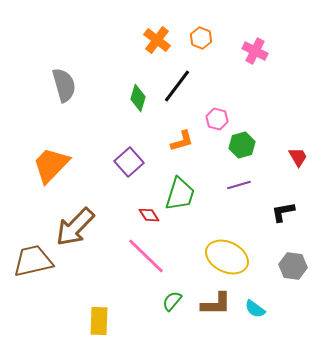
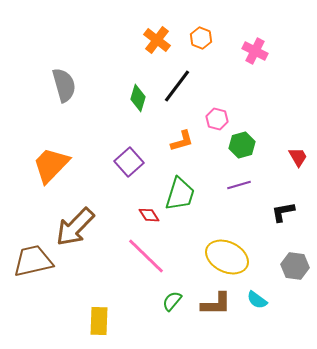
gray hexagon: moved 2 px right
cyan semicircle: moved 2 px right, 9 px up
